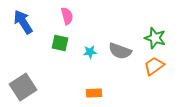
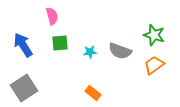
pink semicircle: moved 15 px left
blue arrow: moved 23 px down
green star: moved 1 px left, 3 px up
green square: rotated 18 degrees counterclockwise
orange trapezoid: moved 1 px up
gray square: moved 1 px right, 1 px down
orange rectangle: moved 1 px left; rotated 42 degrees clockwise
